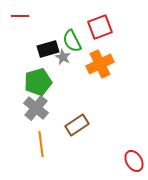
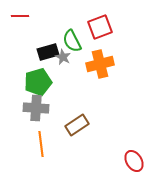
black rectangle: moved 3 px down
orange cross: rotated 12 degrees clockwise
gray cross: rotated 35 degrees counterclockwise
